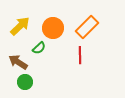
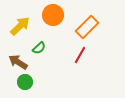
orange circle: moved 13 px up
red line: rotated 30 degrees clockwise
